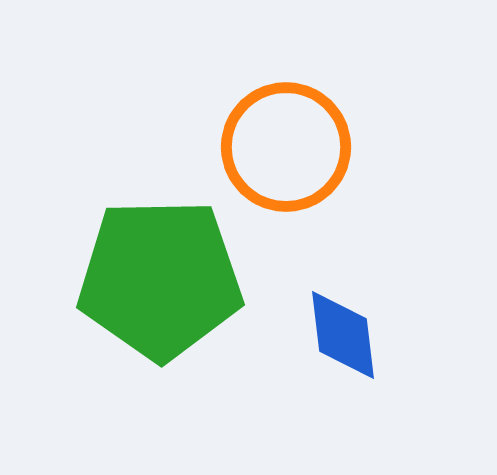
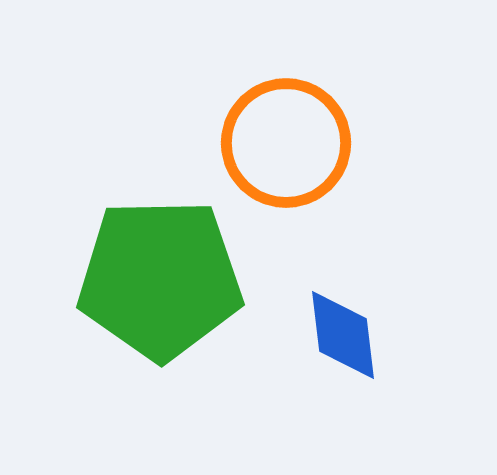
orange circle: moved 4 px up
